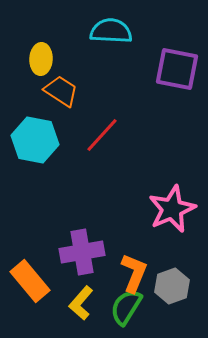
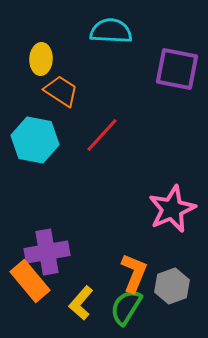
purple cross: moved 35 px left
